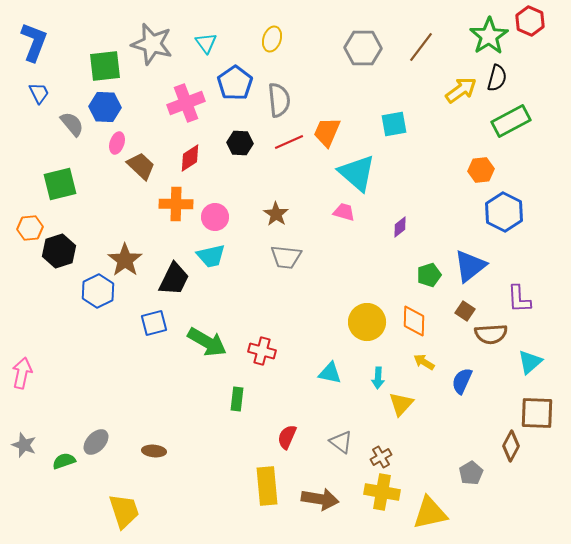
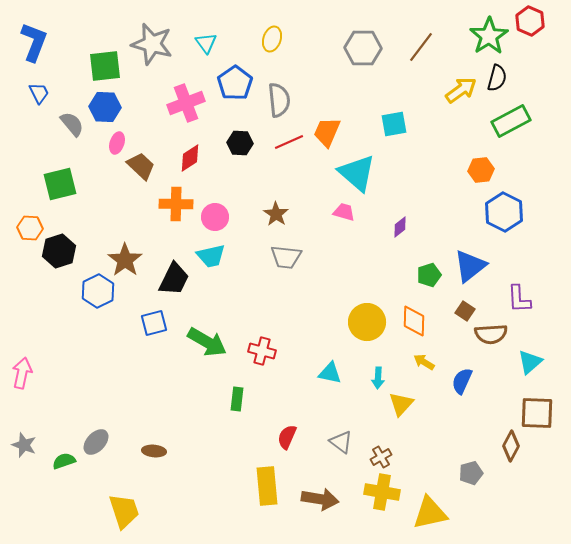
orange hexagon at (30, 228): rotated 10 degrees clockwise
gray pentagon at (471, 473): rotated 15 degrees clockwise
